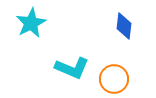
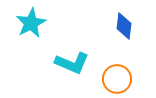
cyan L-shape: moved 5 px up
orange circle: moved 3 px right
